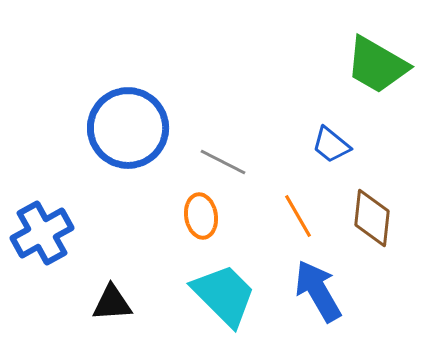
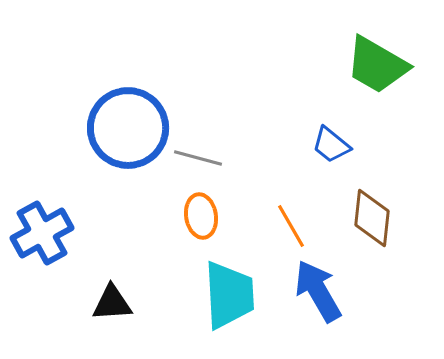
gray line: moved 25 px left, 4 px up; rotated 12 degrees counterclockwise
orange line: moved 7 px left, 10 px down
cyan trapezoid: moved 5 px right; rotated 42 degrees clockwise
